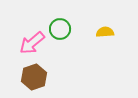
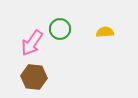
pink arrow: rotated 16 degrees counterclockwise
brown hexagon: rotated 25 degrees clockwise
